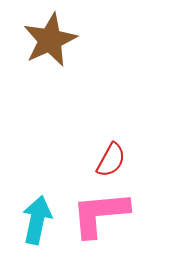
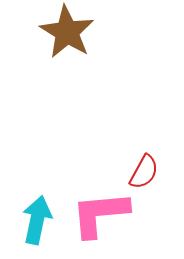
brown star: moved 17 px right, 8 px up; rotated 16 degrees counterclockwise
red semicircle: moved 33 px right, 12 px down
